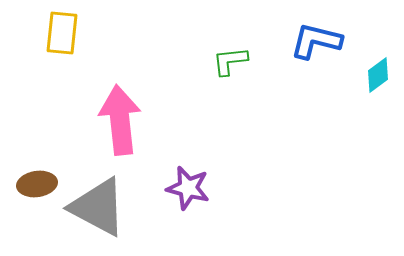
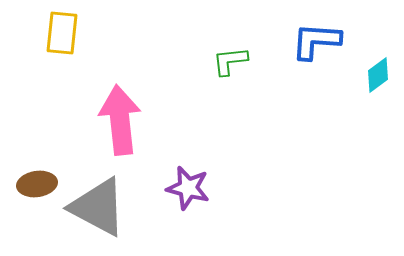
blue L-shape: rotated 10 degrees counterclockwise
